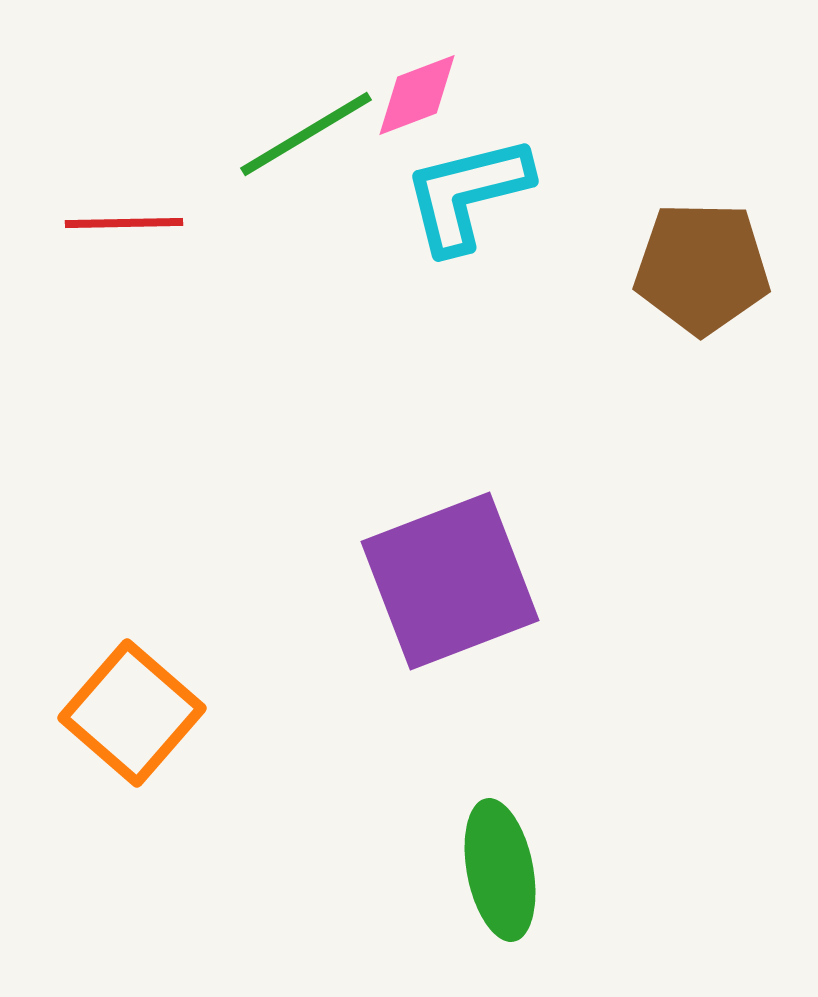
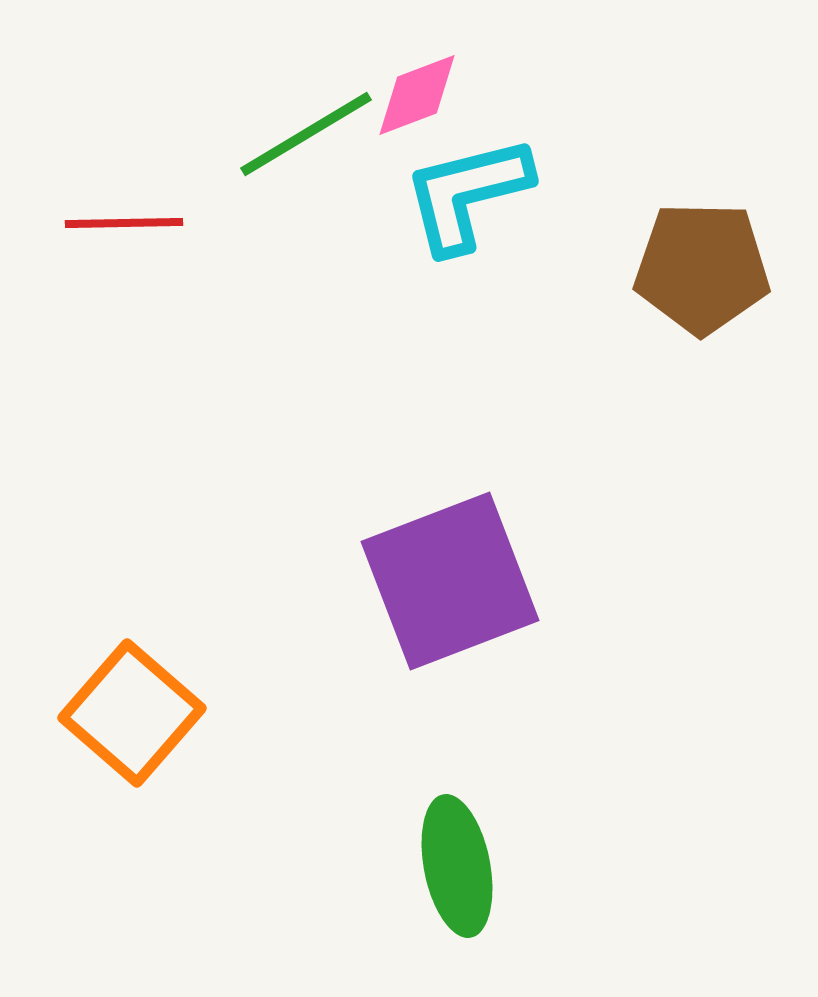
green ellipse: moved 43 px left, 4 px up
